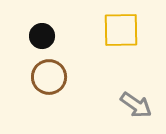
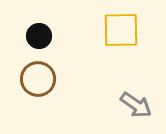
black circle: moved 3 px left
brown circle: moved 11 px left, 2 px down
